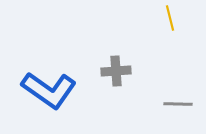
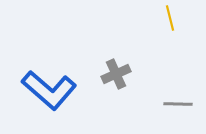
gray cross: moved 3 px down; rotated 20 degrees counterclockwise
blue L-shape: rotated 6 degrees clockwise
